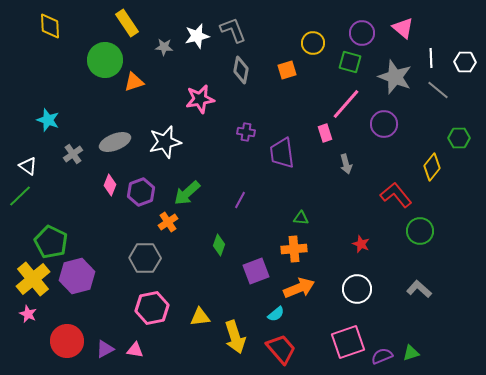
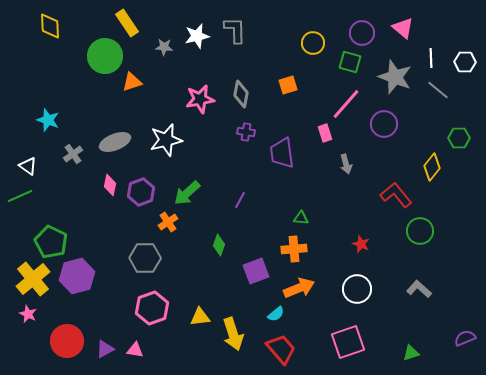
gray L-shape at (233, 30): moved 2 px right; rotated 20 degrees clockwise
green circle at (105, 60): moved 4 px up
gray diamond at (241, 70): moved 24 px down
orange square at (287, 70): moved 1 px right, 15 px down
orange triangle at (134, 82): moved 2 px left
white star at (165, 142): moved 1 px right, 2 px up
pink diamond at (110, 185): rotated 10 degrees counterclockwise
green line at (20, 196): rotated 20 degrees clockwise
pink hexagon at (152, 308): rotated 8 degrees counterclockwise
yellow arrow at (235, 337): moved 2 px left, 3 px up
purple semicircle at (382, 356): moved 83 px right, 18 px up
